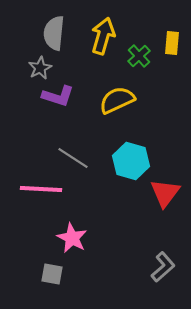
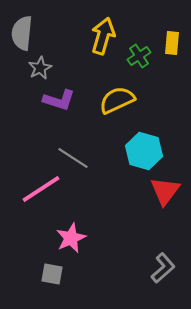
gray semicircle: moved 32 px left
green cross: rotated 10 degrees clockwise
purple L-shape: moved 1 px right, 4 px down
cyan hexagon: moved 13 px right, 10 px up
pink line: rotated 36 degrees counterclockwise
red triangle: moved 2 px up
pink star: moved 1 px left; rotated 20 degrees clockwise
gray L-shape: moved 1 px down
